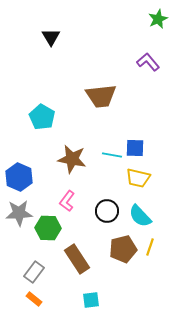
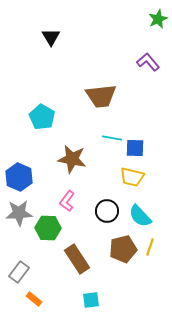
cyan line: moved 17 px up
yellow trapezoid: moved 6 px left, 1 px up
gray rectangle: moved 15 px left
